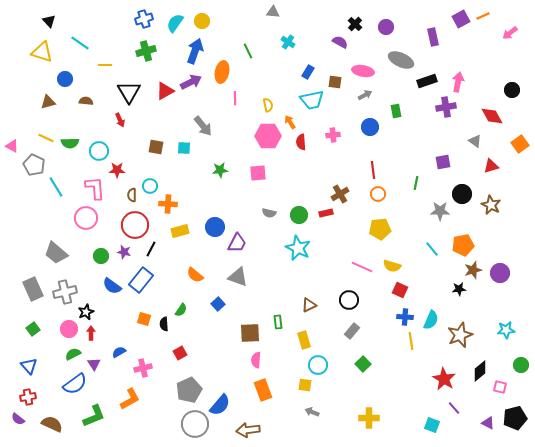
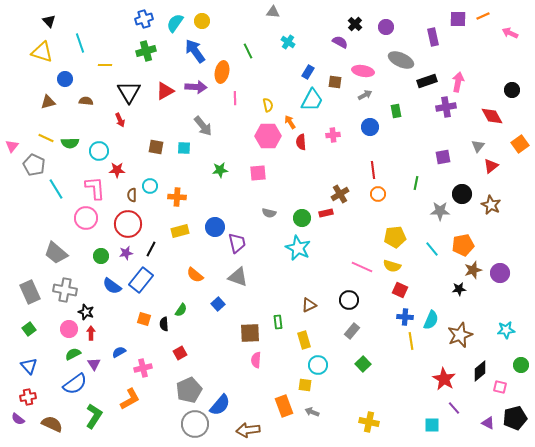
purple square at (461, 19): moved 3 px left; rotated 30 degrees clockwise
pink arrow at (510, 33): rotated 63 degrees clockwise
cyan line at (80, 43): rotated 36 degrees clockwise
blue arrow at (195, 51): rotated 55 degrees counterclockwise
purple arrow at (191, 82): moved 5 px right, 5 px down; rotated 30 degrees clockwise
cyan trapezoid at (312, 100): rotated 50 degrees counterclockwise
gray triangle at (475, 141): moved 3 px right, 5 px down; rotated 32 degrees clockwise
pink triangle at (12, 146): rotated 40 degrees clockwise
purple square at (443, 162): moved 5 px up
red triangle at (491, 166): rotated 21 degrees counterclockwise
cyan line at (56, 187): moved 2 px down
orange cross at (168, 204): moved 9 px right, 7 px up
green circle at (299, 215): moved 3 px right, 3 px down
red circle at (135, 225): moved 7 px left, 1 px up
yellow pentagon at (380, 229): moved 15 px right, 8 px down
purple trapezoid at (237, 243): rotated 40 degrees counterclockwise
purple star at (124, 252): moved 2 px right, 1 px down; rotated 24 degrees counterclockwise
gray rectangle at (33, 289): moved 3 px left, 3 px down
gray cross at (65, 292): moved 2 px up; rotated 25 degrees clockwise
black star at (86, 312): rotated 28 degrees counterclockwise
green square at (33, 329): moved 4 px left
orange rectangle at (263, 390): moved 21 px right, 16 px down
green L-shape at (94, 416): rotated 35 degrees counterclockwise
yellow cross at (369, 418): moved 4 px down; rotated 12 degrees clockwise
cyan square at (432, 425): rotated 21 degrees counterclockwise
